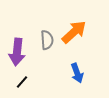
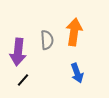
orange arrow: rotated 40 degrees counterclockwise
purple arrow: moved 1 px right
black line: moved 1 px right, 2 px up
